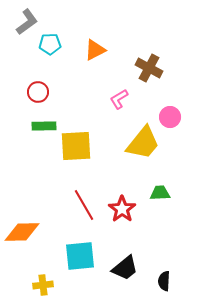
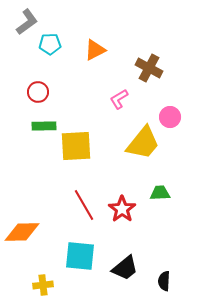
cyan square: rotated 12 degrees clockwise
